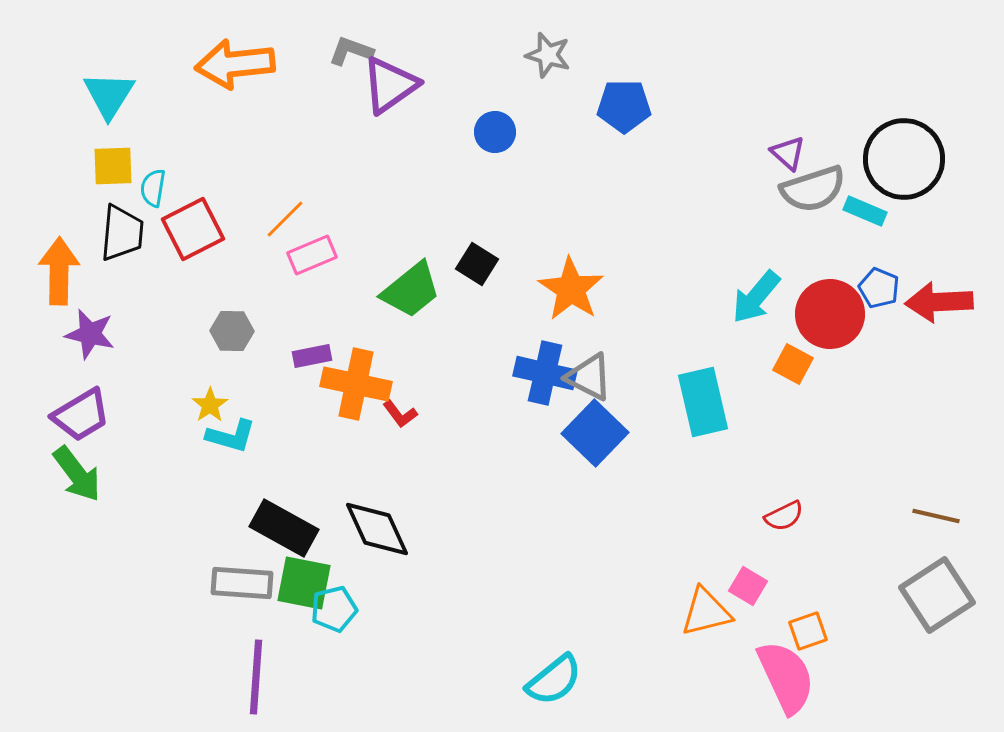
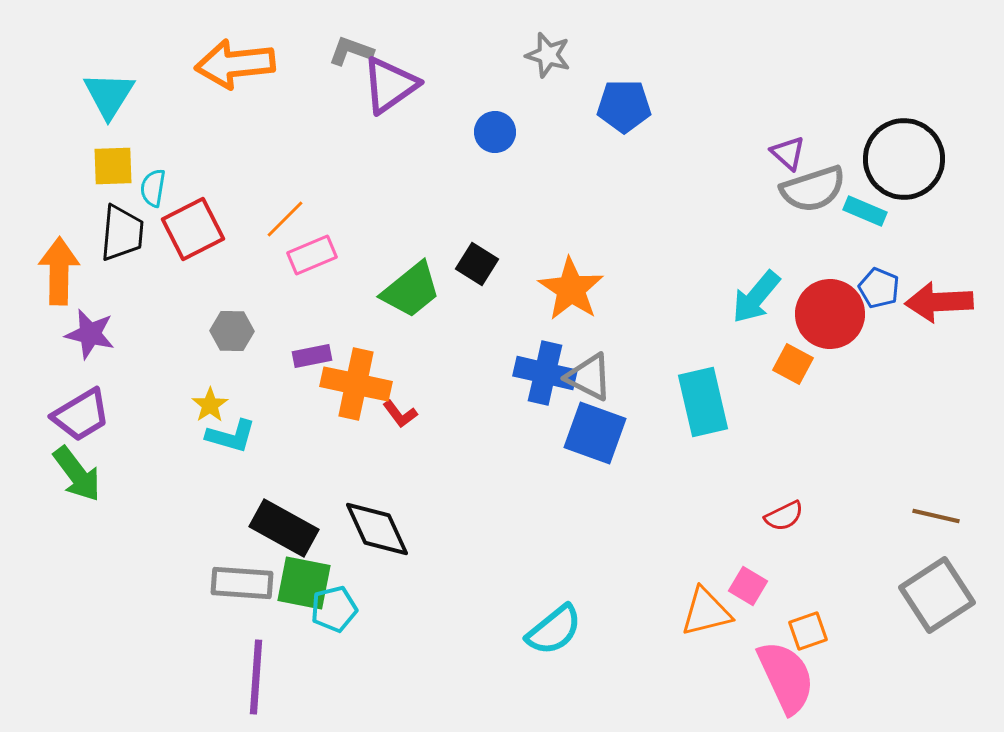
blue square at (595, 433): rotated 24 degrees counterclockwise
cyan semicircle at (554, 680): moved 50 px up
